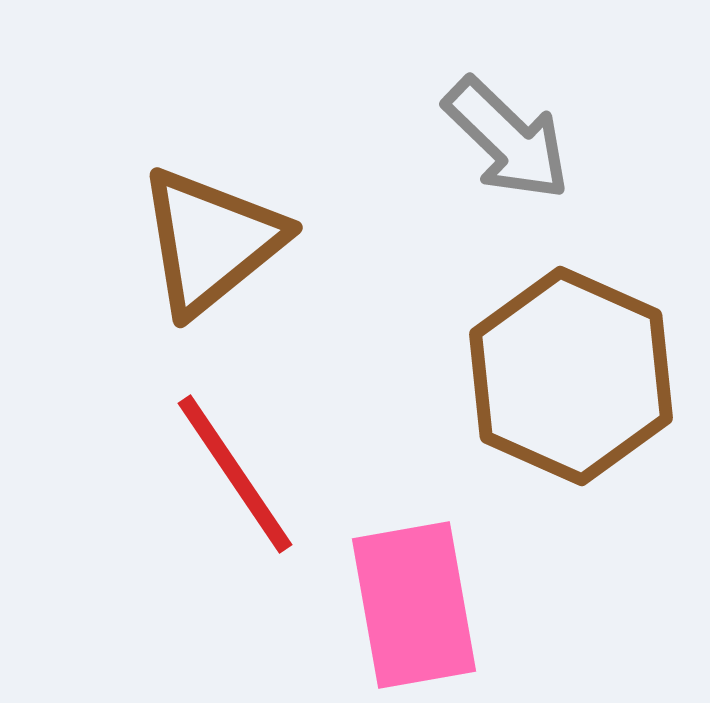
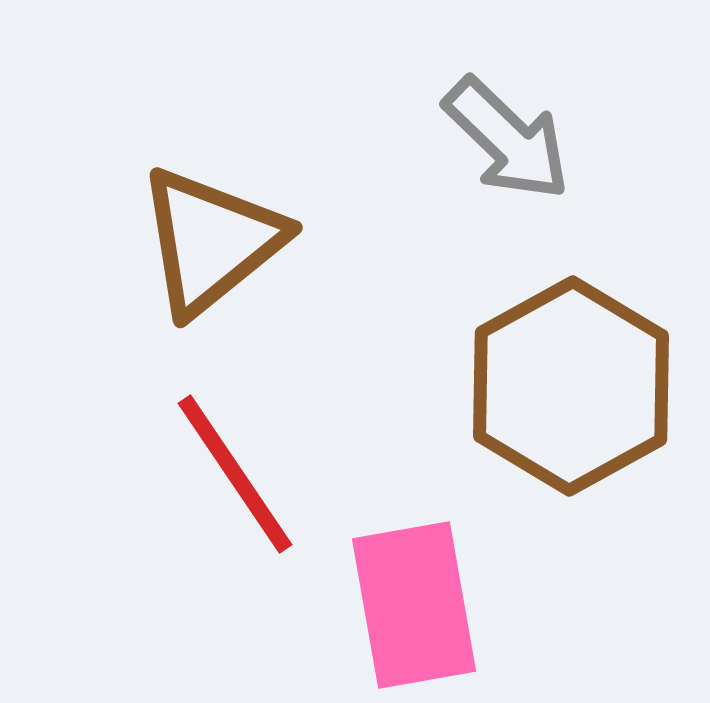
brown hexagon: moved 10 px down; rotated 7 degrees clockwise
